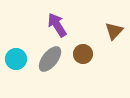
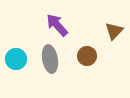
purple arrow: rotated 10 degrees counterclockwise
brown circle: moved 4 px right, 2 px down
gray ellipse: rotated 48 degrees counterclockwise
